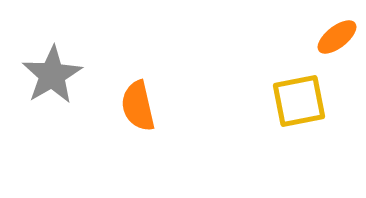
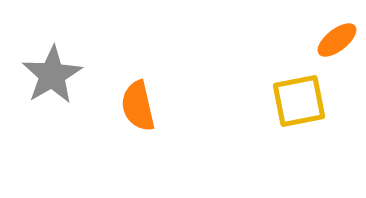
orange ellipse: moved 3 px down
